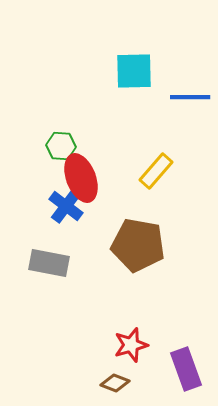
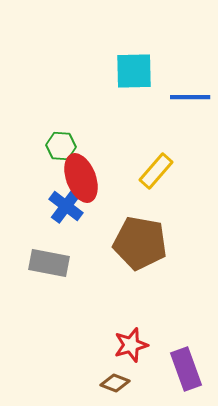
brown pentagon: moved 2 px right, 2 px up
